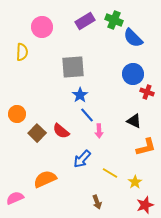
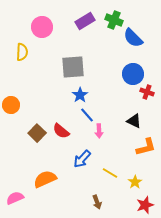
orange circle: moved 6 px left, 9 px up
